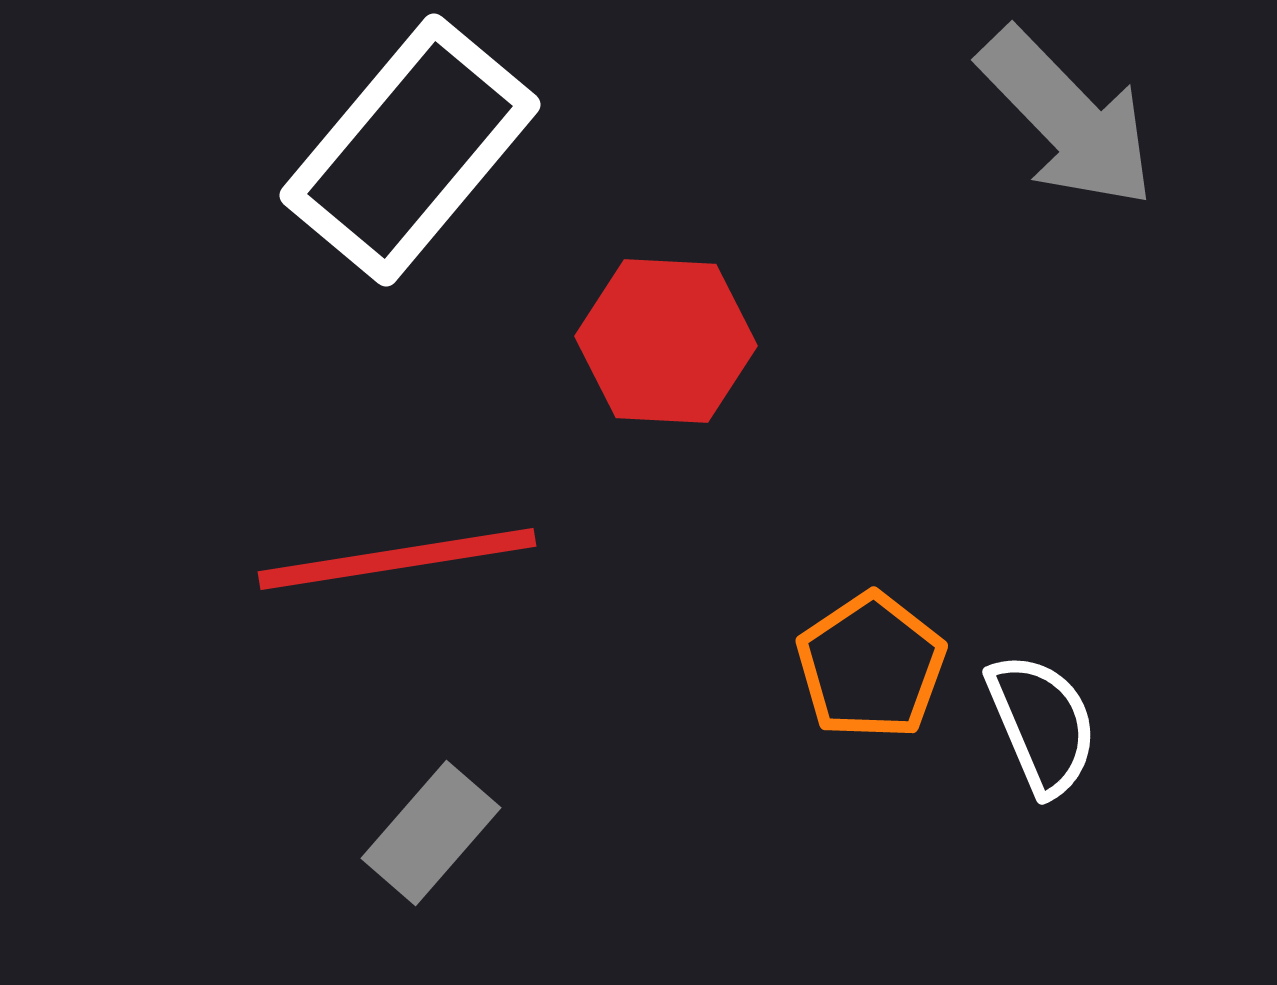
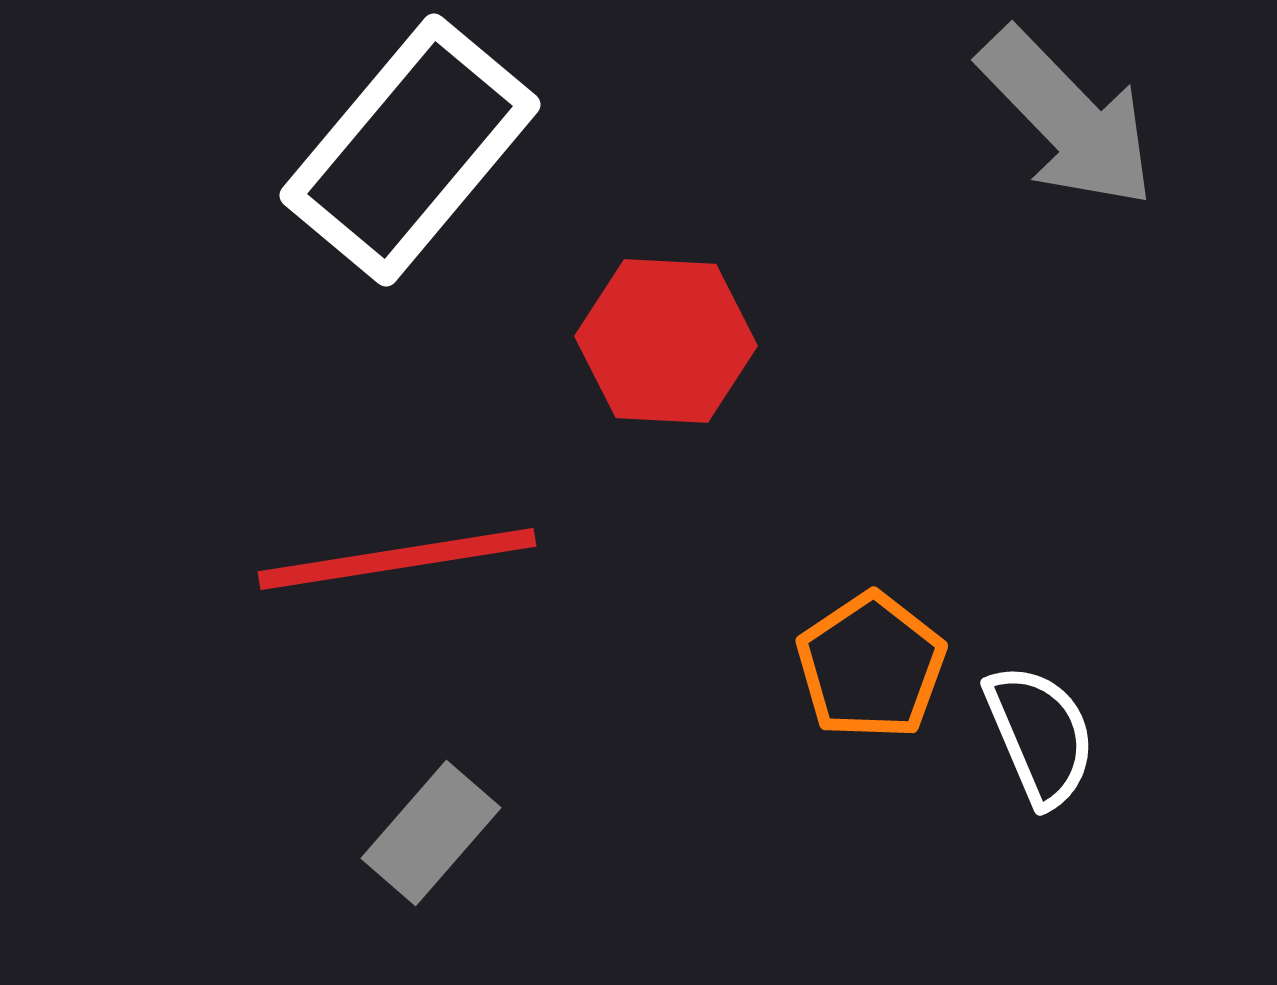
white semicircle: moved 2 px left, 11 px down
